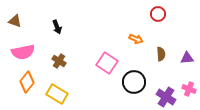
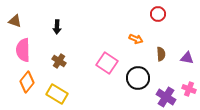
black arrow: rotated 24 degrees clockwise
pink semicircle: moved 2 px up; rotated 100 degrees clockwise
purple triangle: rotated 16 degrees clockwise
black circle: moved 4 px right, 4 px up
